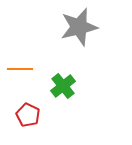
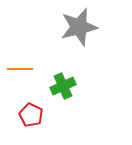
green cross: rotated 15 degrees clockwise
red pentagon: moved 3 px right
